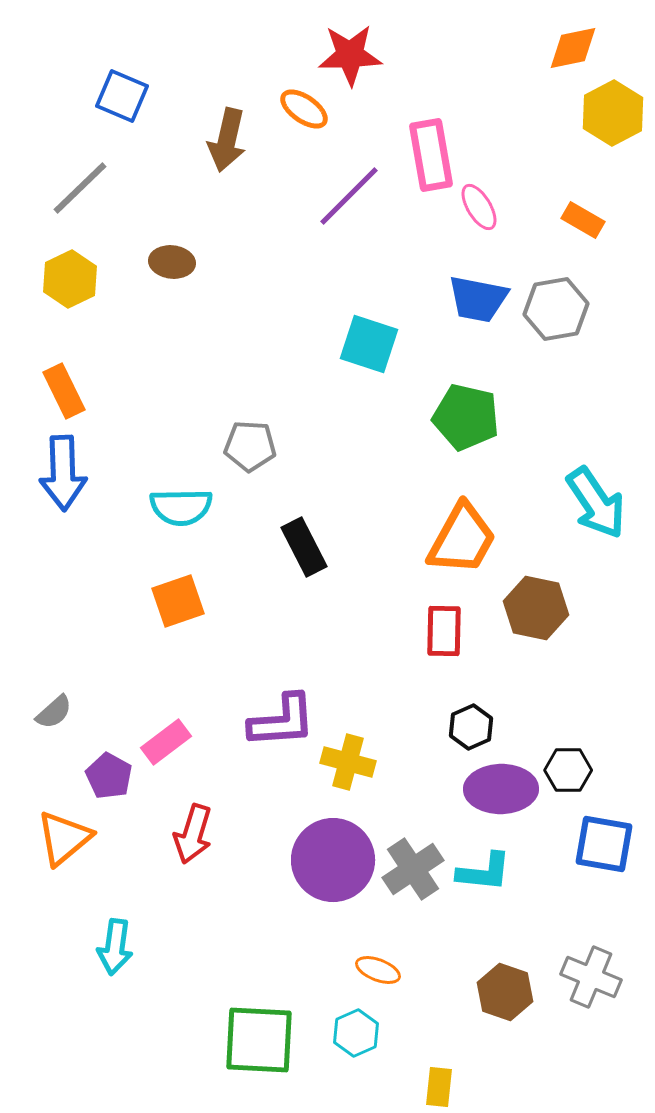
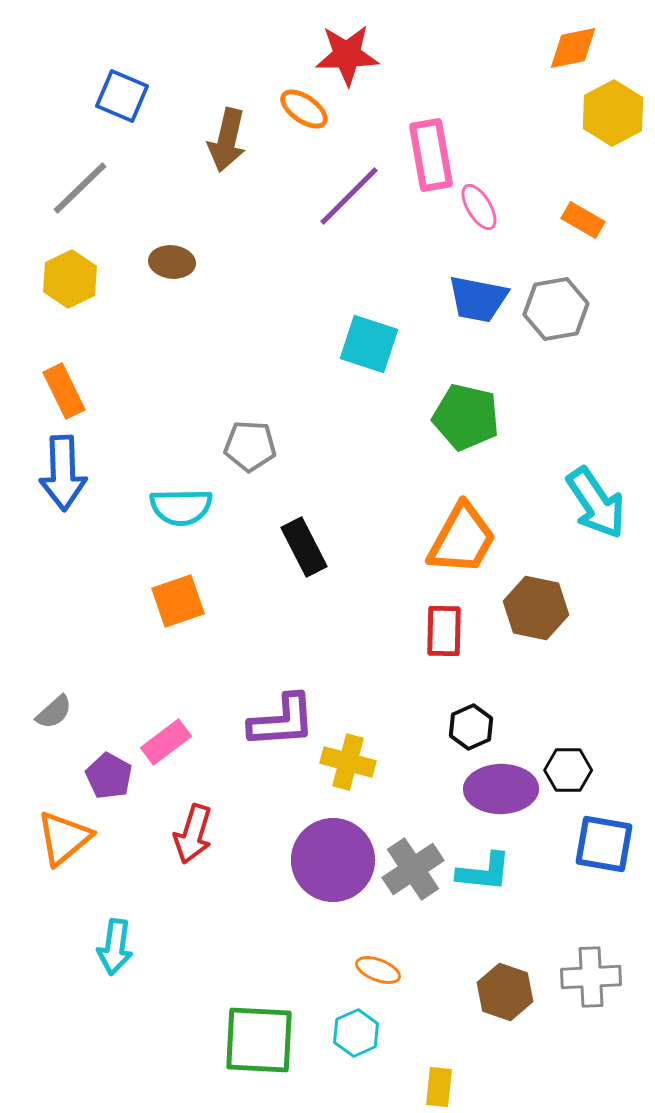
red star at (350, 55): moved 3 px left
gray cross at (591, 977): rotated 26 degrees counterclockwise
